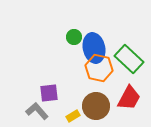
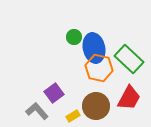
purple square: moved 5 px right; rotated 30 degrees counterclockwise
